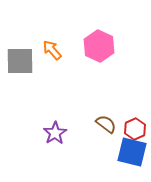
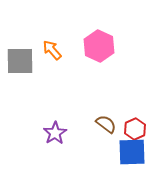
blue square: rotated 16 degrees counterclockwise
